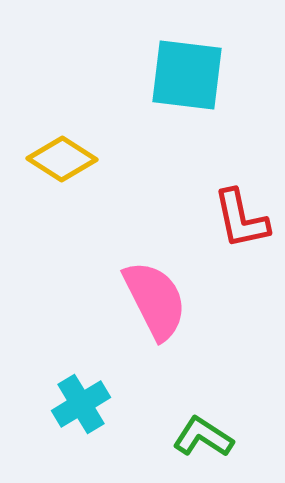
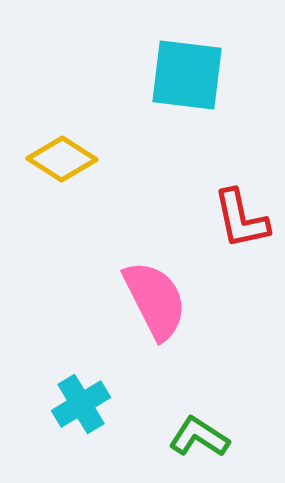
green L-shape: moved 4 px left
